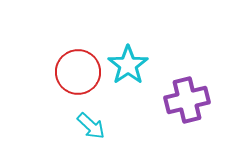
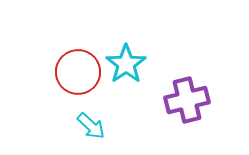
cyan star: moved 2 px left, 1 px up
